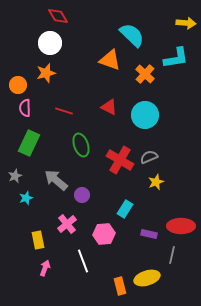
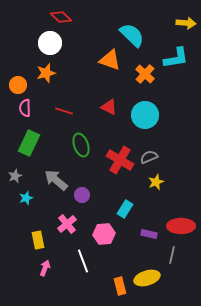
red diamond: moved 3 px right, 1 px down; rotated 15 degrees counterclockwise
